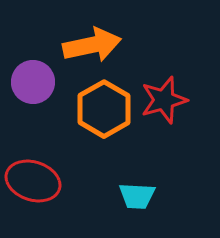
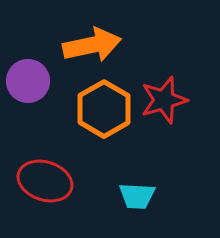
purple circle: moved 5 px left, 1 px up
red ellipse: moved 12 px right
